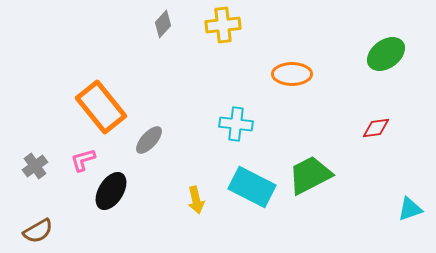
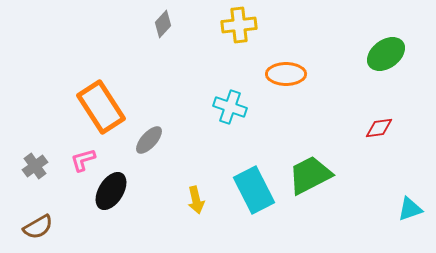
yellow cross: moved 16 px right
orange ellipse: moved 6 px left
orange rectangle: rotated 6 degrees clockwise
cyan cross: moved 6 px left, 17 px up; rotated 12 degrees clockwise
red diamond: moved 3 px right
cyan rectangle: moved 2 px right, 3 px down; rotated 36 degrees clockwise
brown semicircle: moved 4 px up
